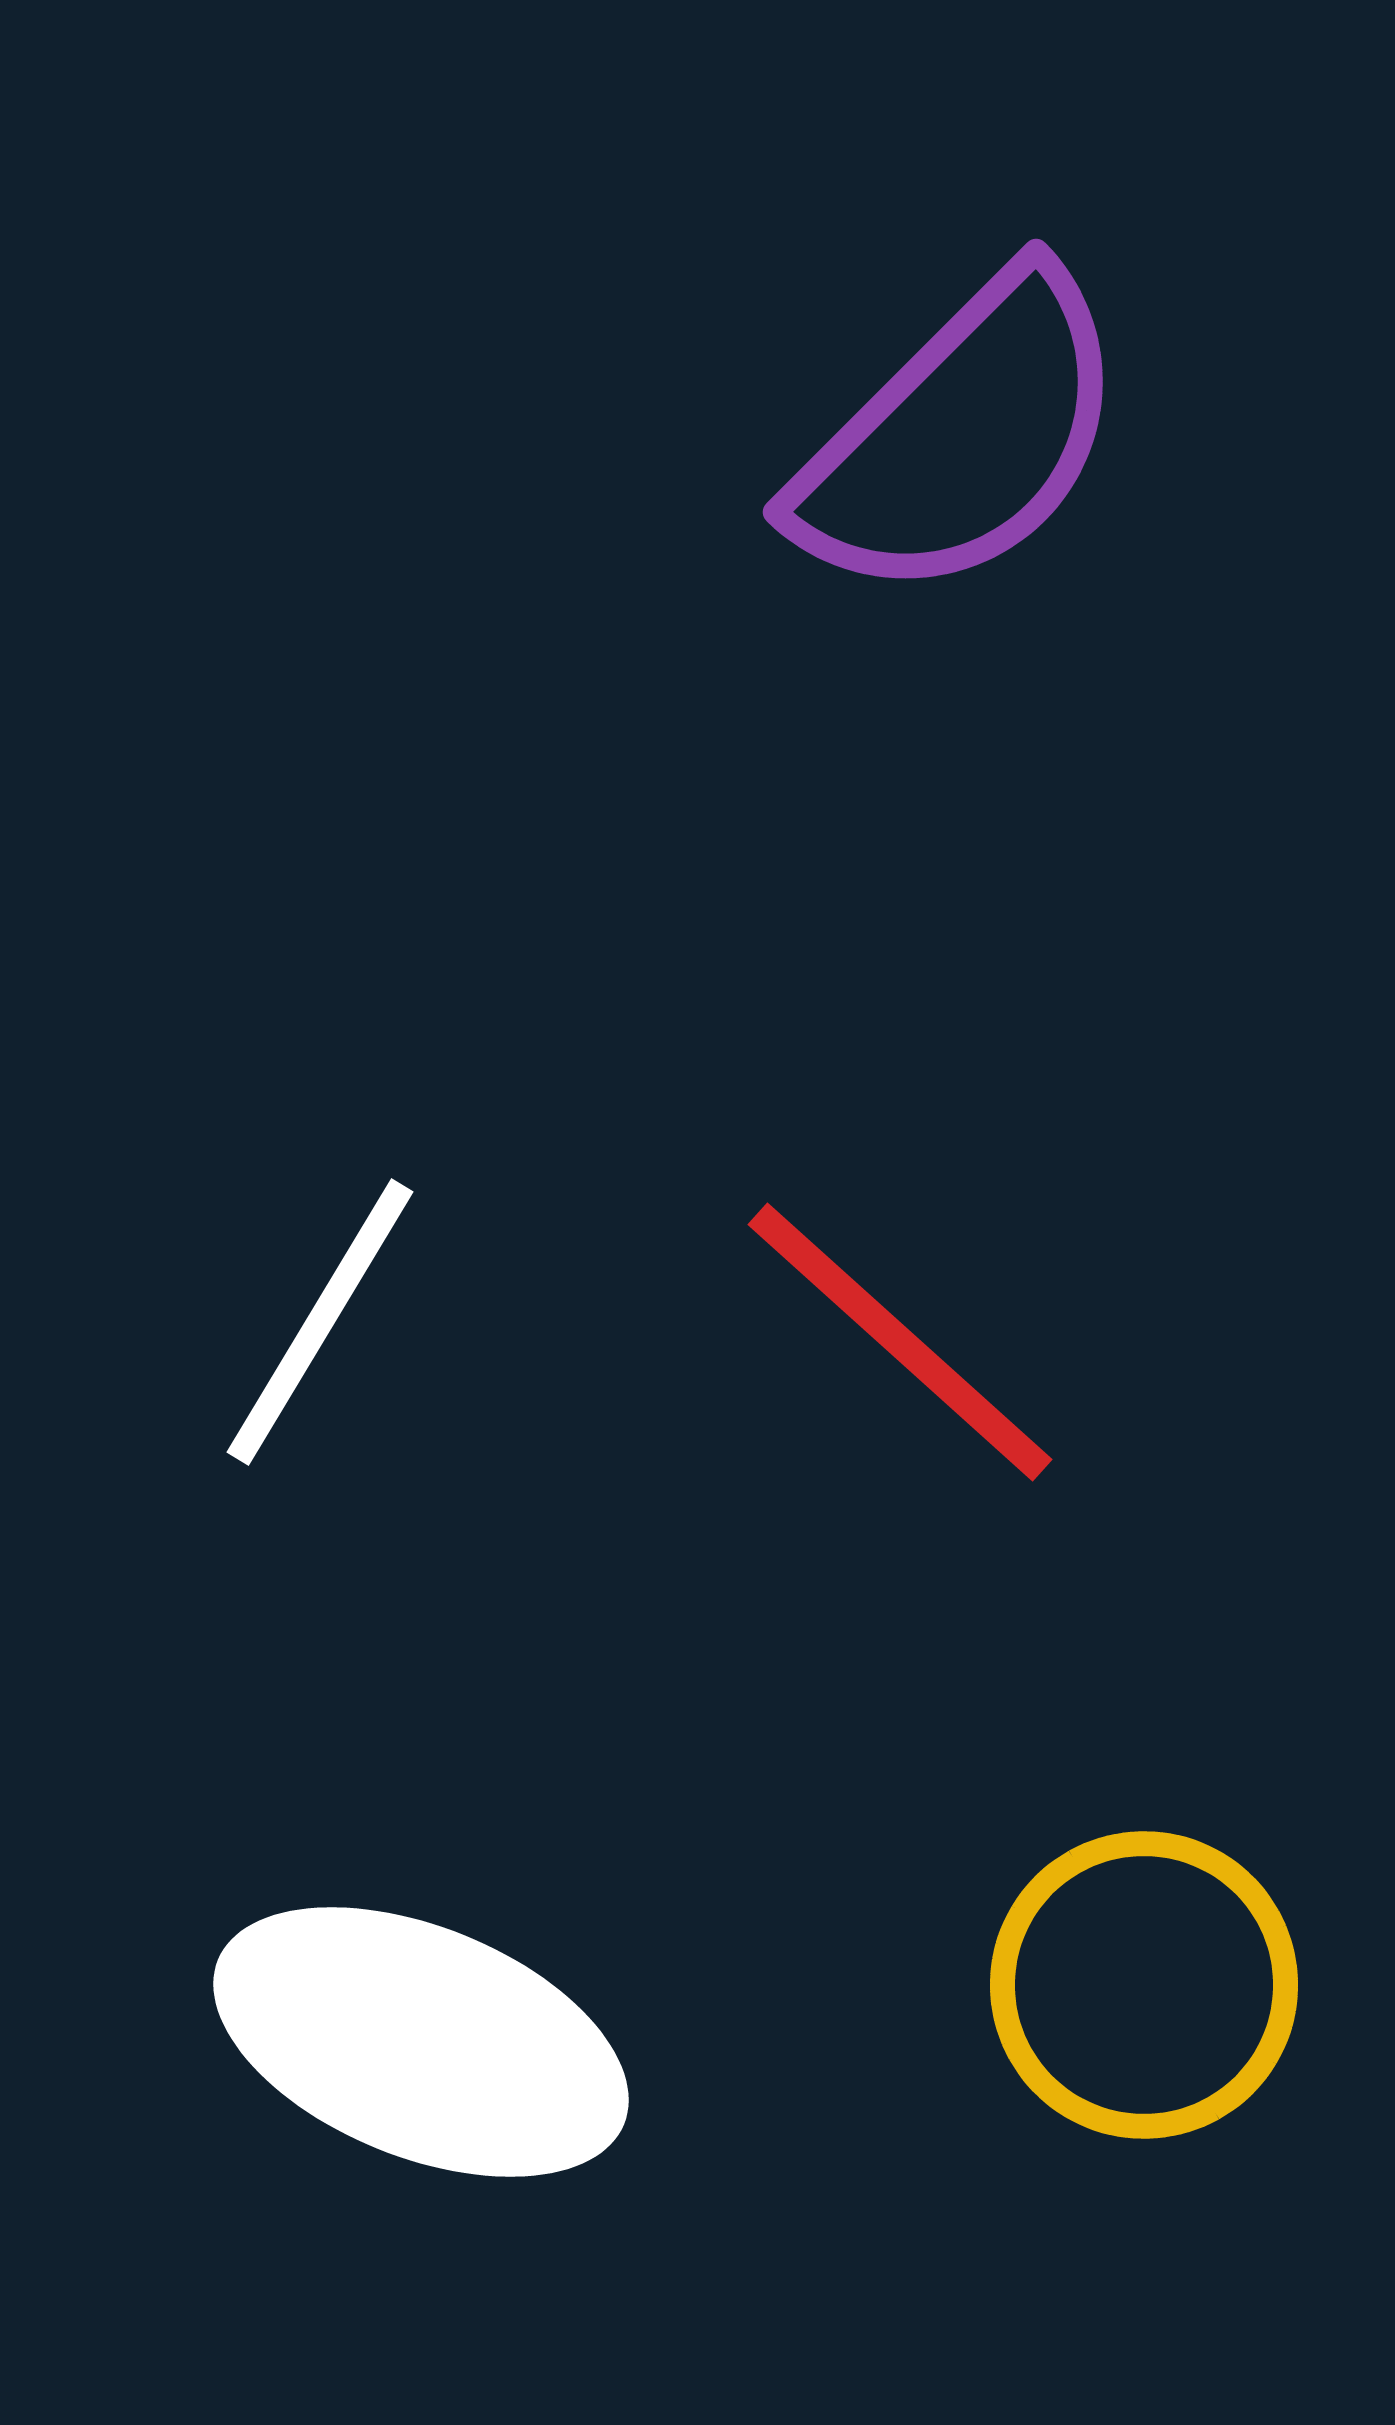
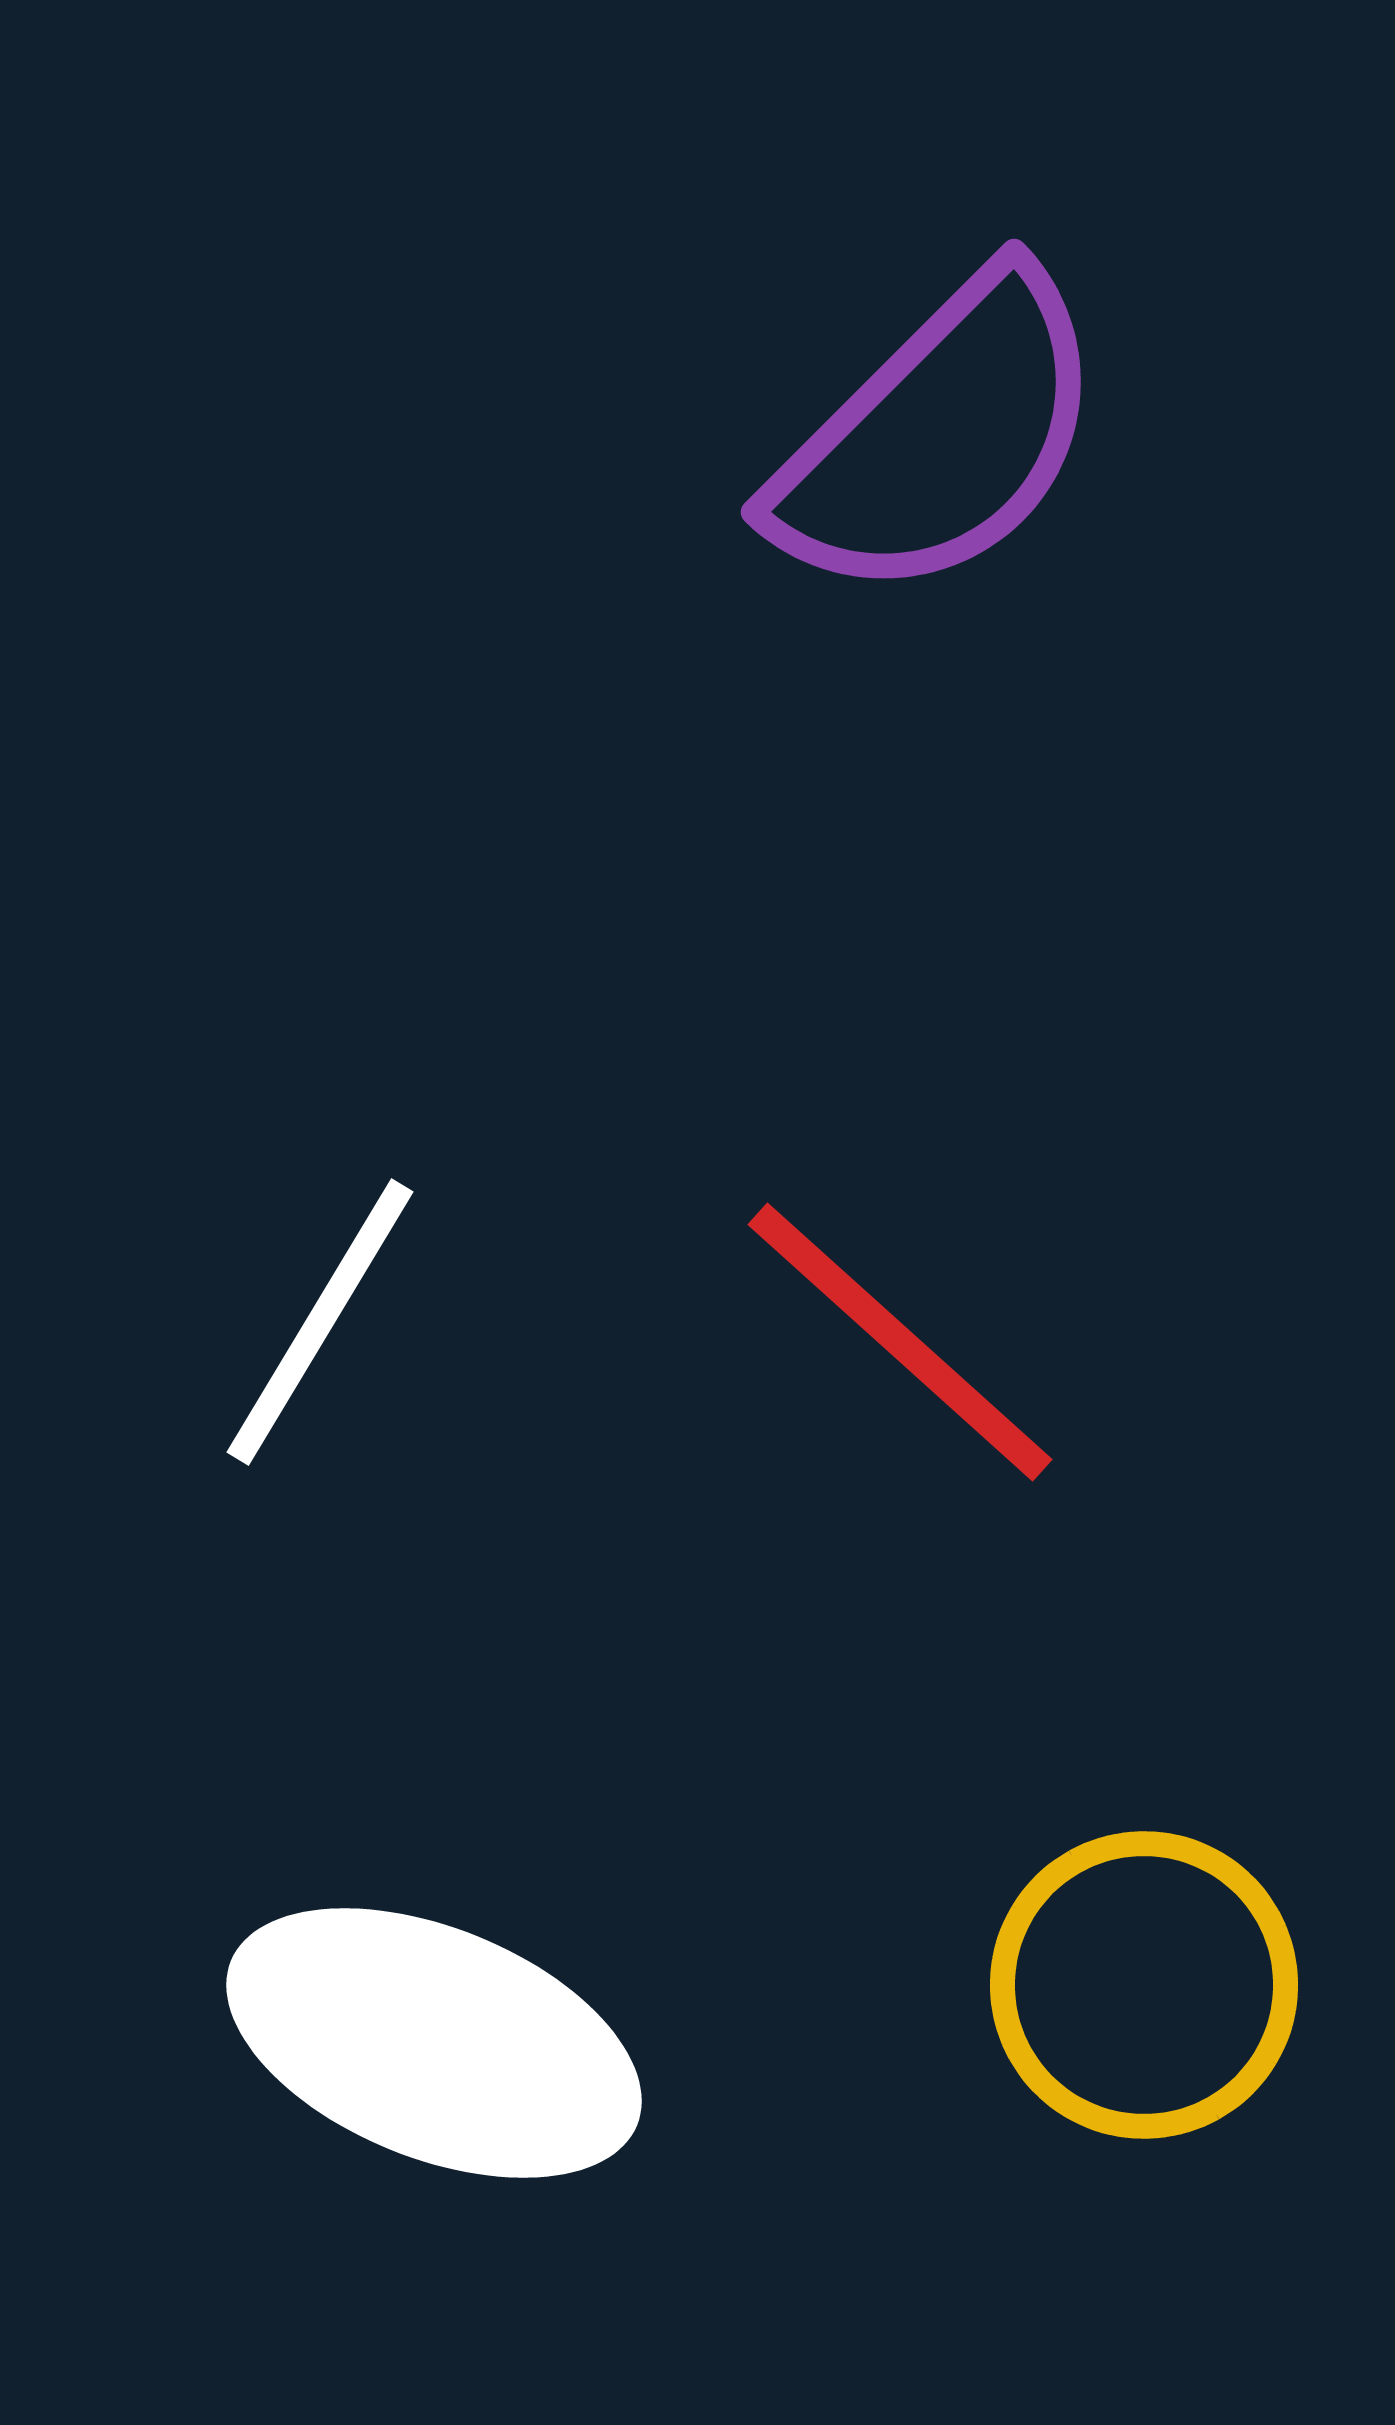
purple semicircle: moved 22 px left
white ellipse: moved 13 px right, 1 px down
